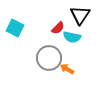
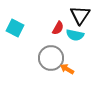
red semicircle: rotated 16 degrees counterclockwise
cyan semicircle: moved 3 px right, 2 px up
gray circle: moved 2 px right
